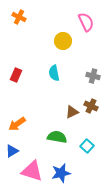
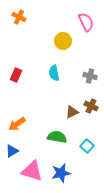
gray cross: moved 3 px left
